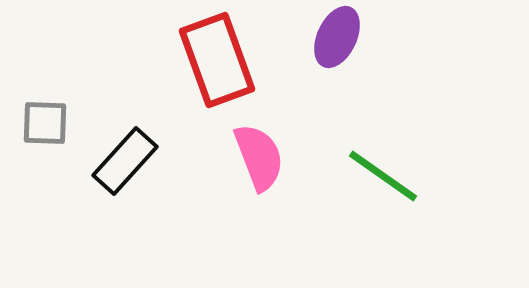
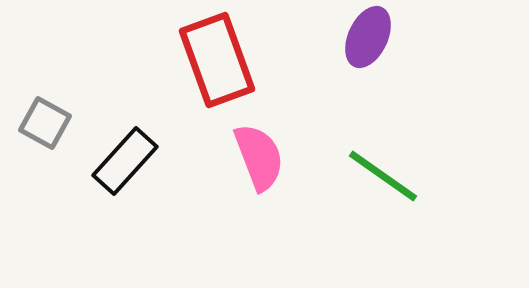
purple ellipse: moved 31 px right
gray square: rotated 27 degrees clockwise
